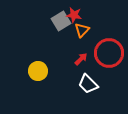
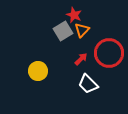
red star: rotated 14 degrees clockwise
gray square: moved 2 px right, 10 px down
